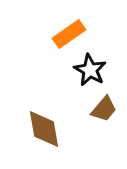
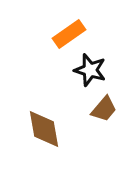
black star: rotated 12 degrees counterclockwise
